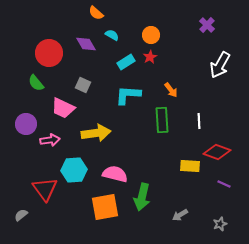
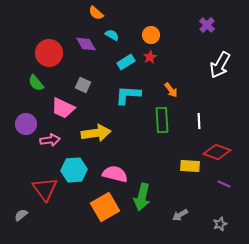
orange square: rotated 20 degrees counterclockwise
